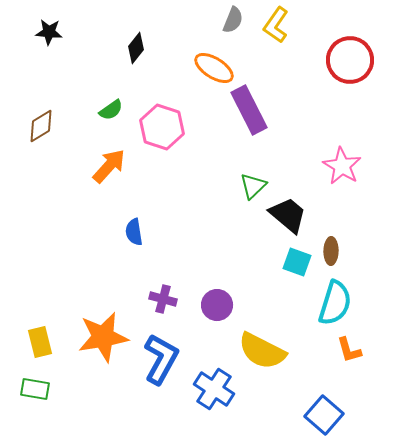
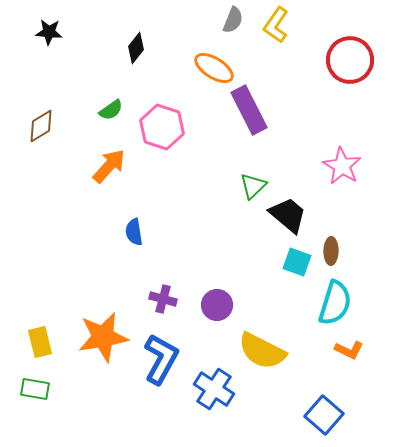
orange L-shape: rotated 48 degrees counterclockwise
